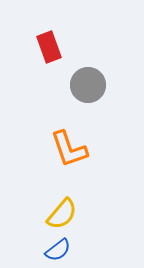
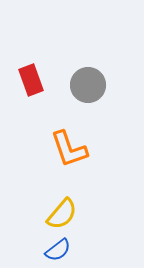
red rectangle: moved 18 px left, 33 px down
